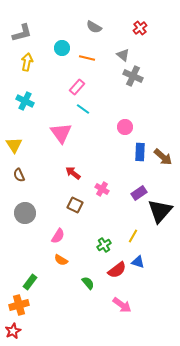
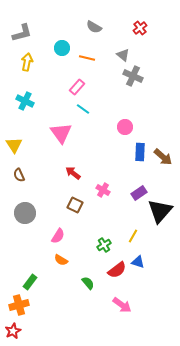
pink cross: moved 1 px right, 1 px down
